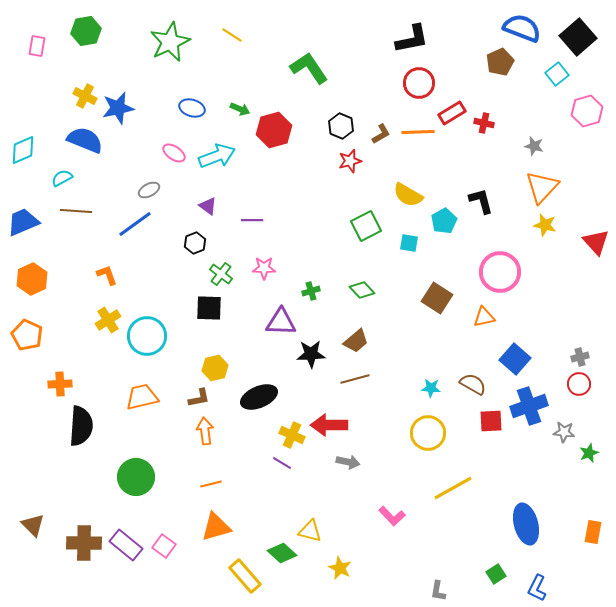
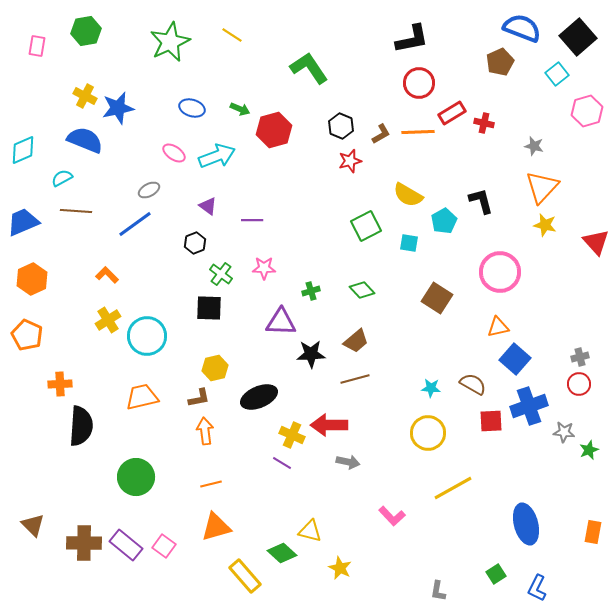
orange L-shape at (107, 275): rotated 25 degrees counterclockwise
orange triangle at (484, 317): moved 14 px right, 10 px down
green star at (589, 453): moved 3 px up
